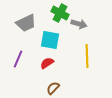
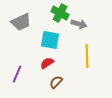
gray trapezoid: moved 5 px left, 1 px up
purple line: moved 1 px left, 15 px down
brown semicircle: moved 3 px right, 6 px up
